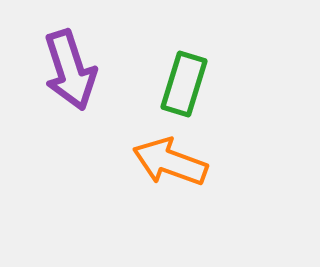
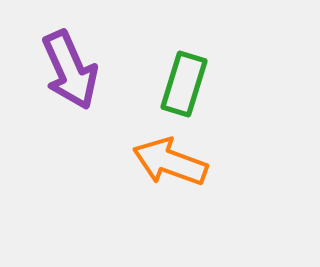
purple arrow: rotated 6 degrees counterclockwise
